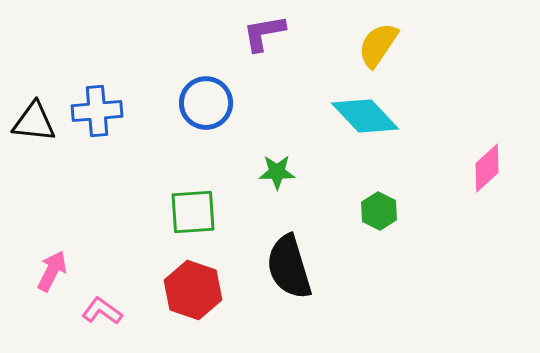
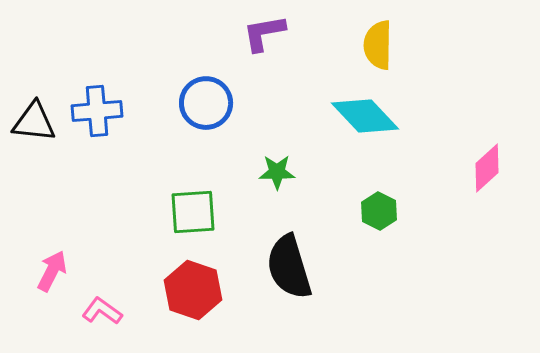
yellow semicircle: rotated 33 degrees counterclockwise
